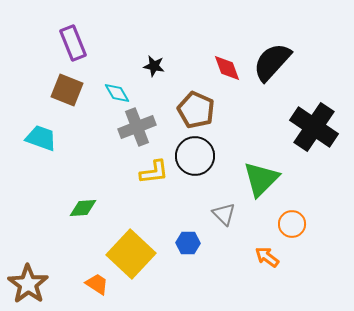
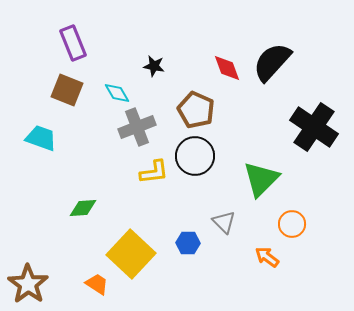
gray triangle: moved 8 px down
